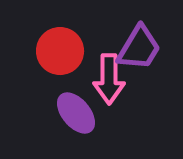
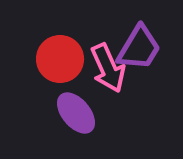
red circle: moved 8 px down
pink arrow: moved 1 px left, 11 px up; rotated 24 degrees counterclockwise
